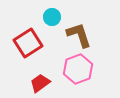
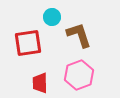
red square: rotated 24 degrees clockwise
pink hexagon: moved 1 px right, 6 px down
red trapezoid: rotated 55 degrees counterclockwise
